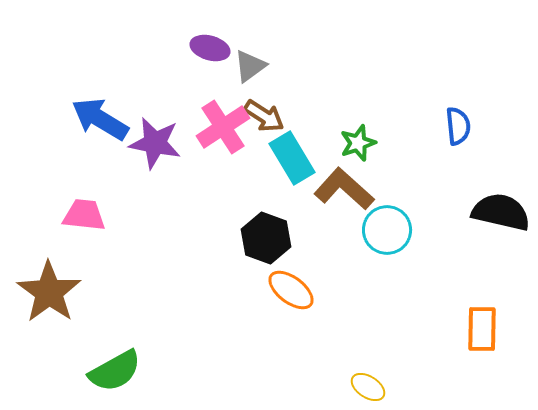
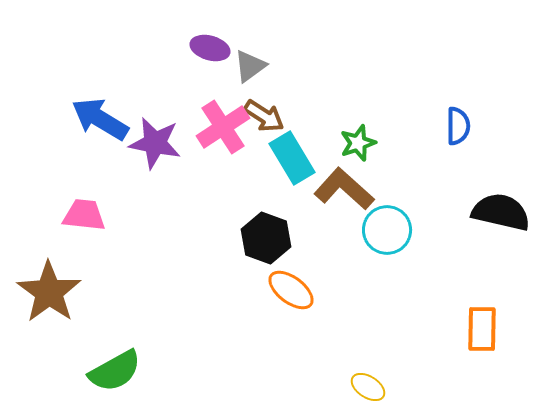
blue semicircle: rotated 6 degrees clockwise
